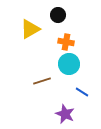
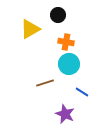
brown line: moved 3 px right, 2 px down
